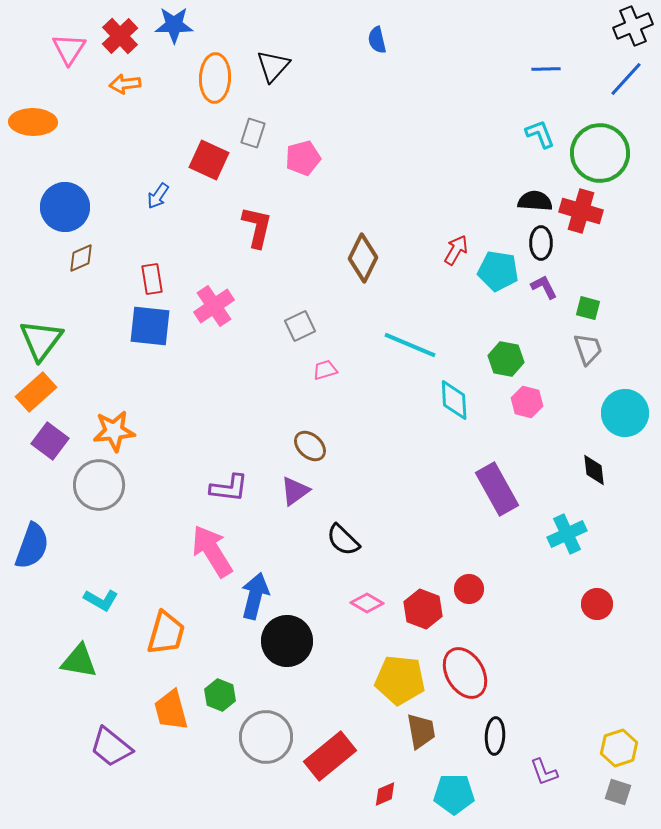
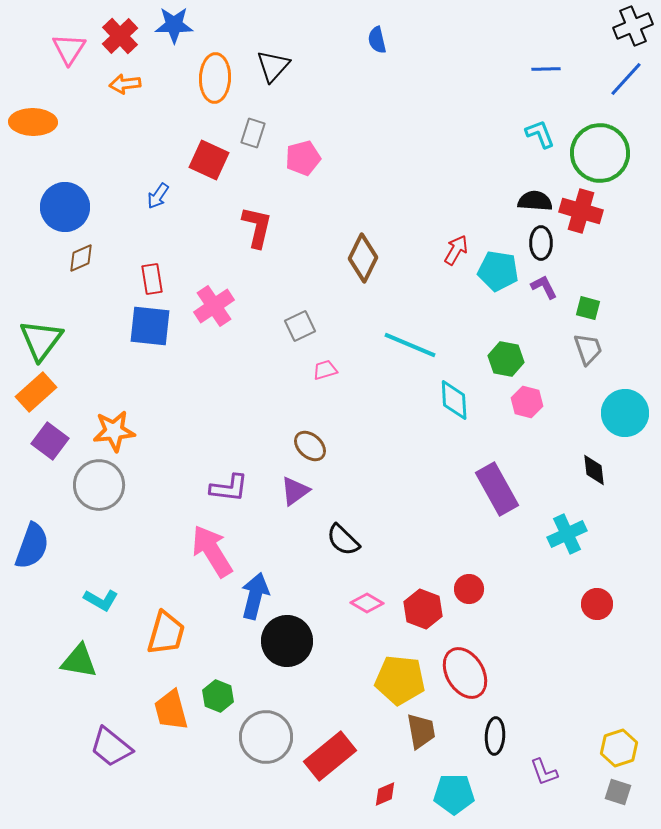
green hexagon at (220, 695): moved 2 px left, 1 px down
